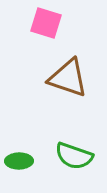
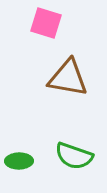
brown triangle: rotated 9 degrees counterclockwise
